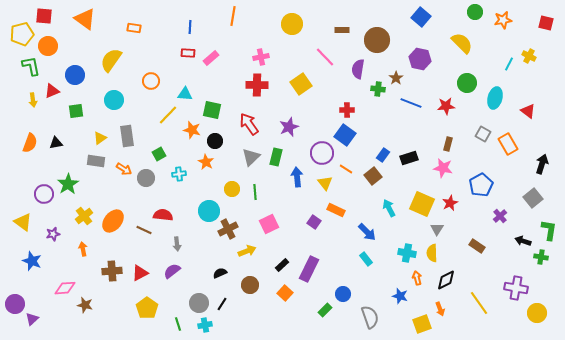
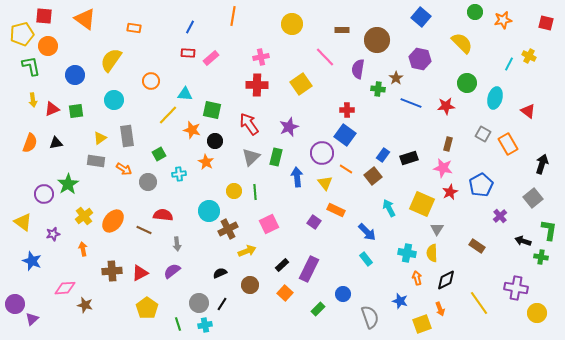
blue line at (190, 27): rotated 24 degrees clockwise
red triangle at (52, 91): moved 18 px down
gray circle at (146, 178): moved 2 px right, 4 px down
yellow circle at (232, 189): moved 2 px right, 2 px down
red star at (450, 203): moved 11 px up
blue star at (400, 296): moved 5 px down
green rectangle at (325, 310): moved 7 px left, 1 px up
